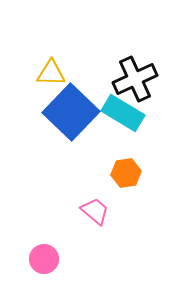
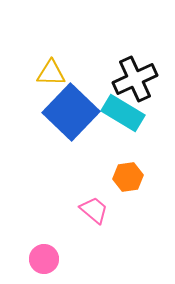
orange hexagon: moved 2 px right, 4 px down
pink trapezoid: moved 1 px left, 1 px up
